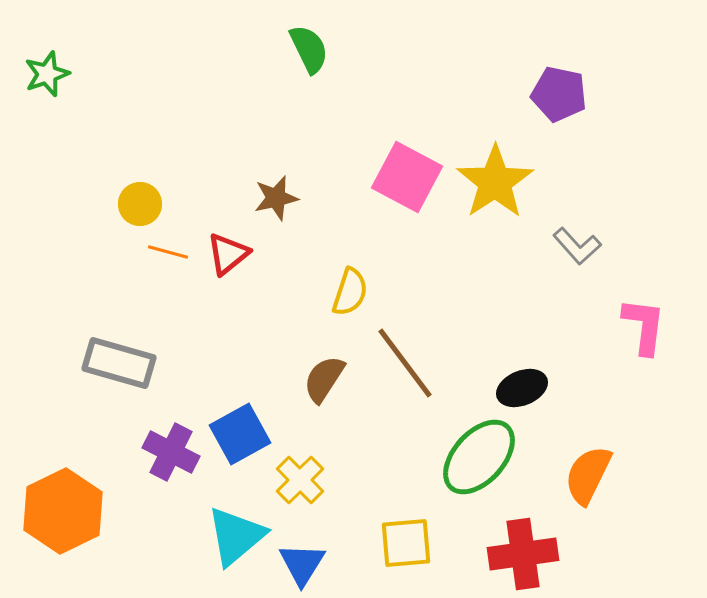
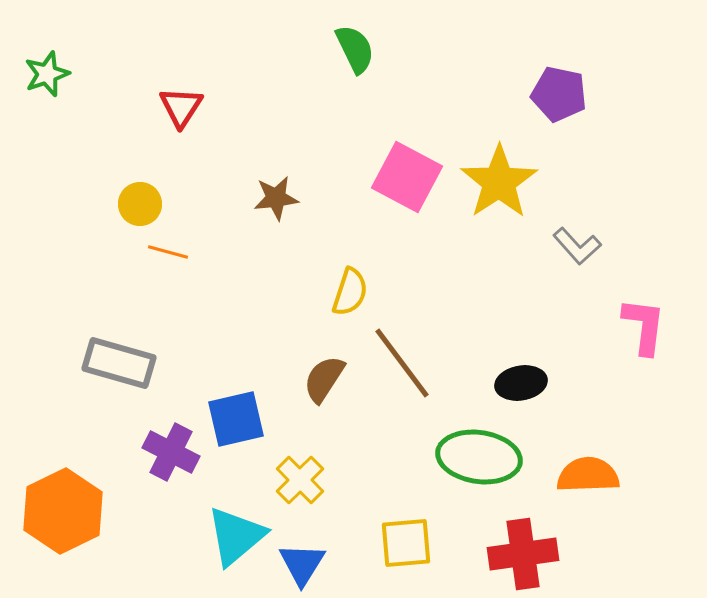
green semicircle: moved 46 px right
yellow star: moved 4 px right
brown star: rotated 6 degrees clockwise
red triangle: moved 47 px left, 147 px up; rotated 18 degrees counterclockwise
brown line: moved 3 px left
black ellipse: moved 1 px left, 5 px up; rotated 12 degrees clockwise
blue square: moved 4 px left, 15 px up; rotated 16 degrees clockwise
green ellipse: rotated 56 degrees clockwise
orange semicircle: rotated 62 degrees clockwise
